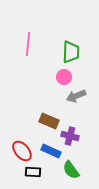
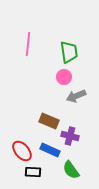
green trapezoid: moved 2 px left; rotated 10 degrees counterclockwise
blue rectangle: moved 1 px left, 1 px up
